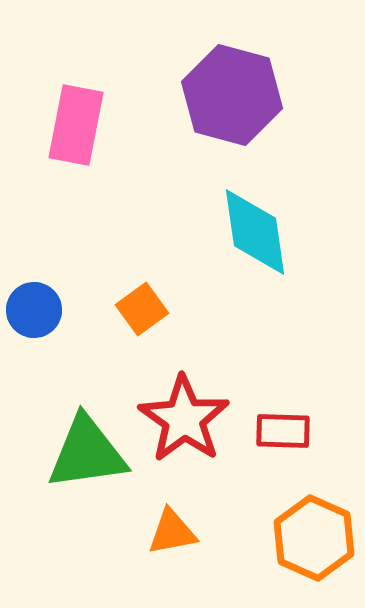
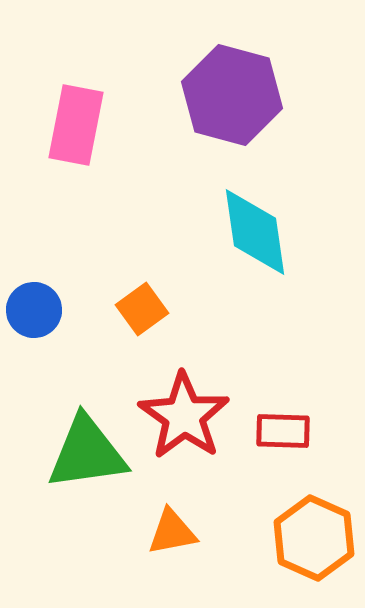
red star: moved 3 px up
